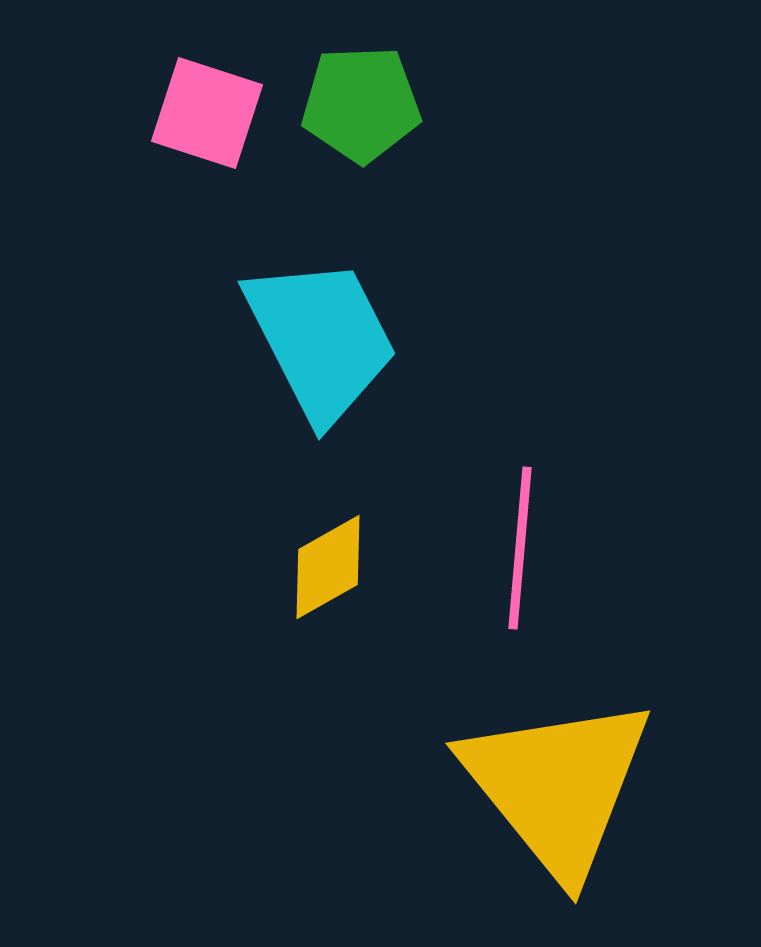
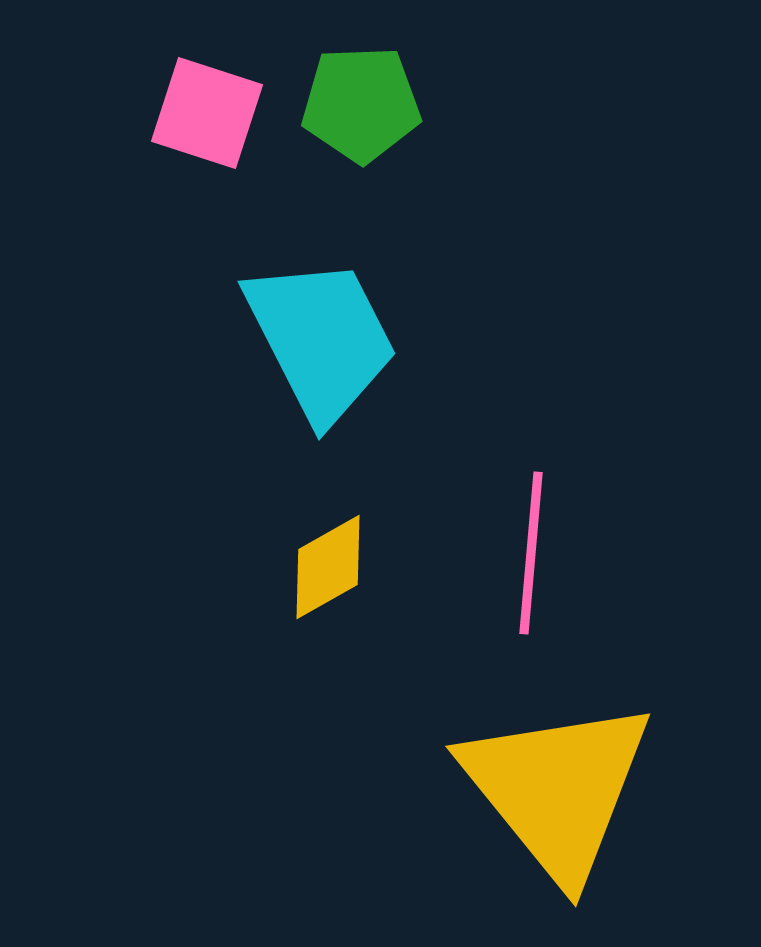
pink line: moved 11 px right, 5 px down
yellow triangle: moved 3 px down
